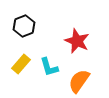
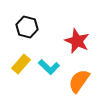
black hexagon: moved 3 px right, 1 px down; rotated 25 degrees counterclockwise
cyan L-shape: rotated 30 degrees counterclockwise
